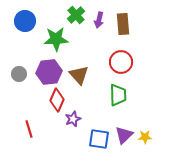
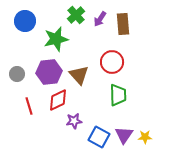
purple arrow: moved 1 px right, 1 px up; rotated 21 degrees clockwise
green star: rotated 10 degrees counterclockwise
red circle: moved 9 px left
gray circle: moved 2 px left
red diamond: moved 1 px right; rotated 40 degrees clockwise
purple star: moved 1 px right, 2 px down; rotated 14 degrees clockwise
red line: moved 23 px up
purple triangle: rotated 12 degrees counterclockwise
blue square: moved 2 px up; rotated 20 degrees clockwise
